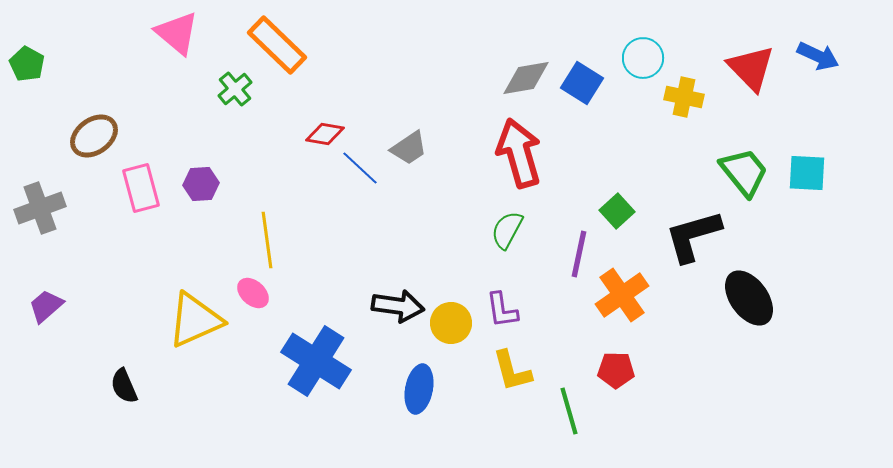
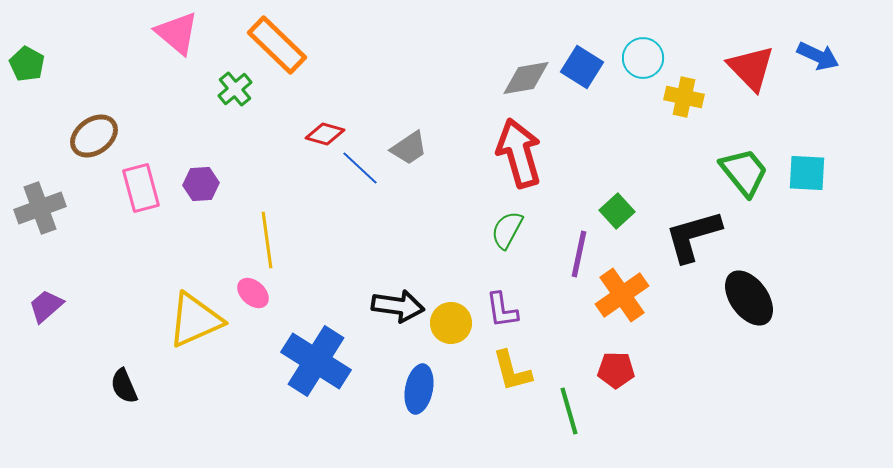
blue square: moved 16 px up
red diamond: rotated 6 degrees clockwise
